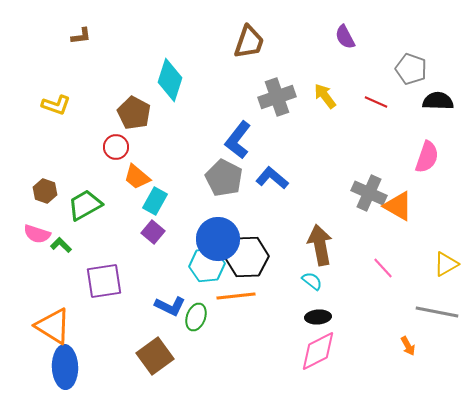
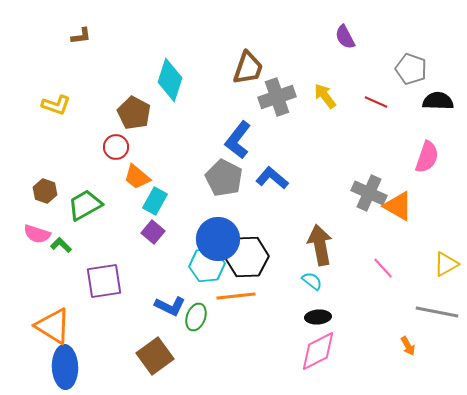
brown trapezoid at (249, 42): moved 1 px left, 26 px down
